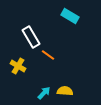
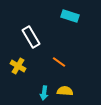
cyan rectangle: rotated 12 degrees counterclockwise
orange line: moved 11 px right, 7 px down
cyan arrow: rotated 144 degrees clockwise
